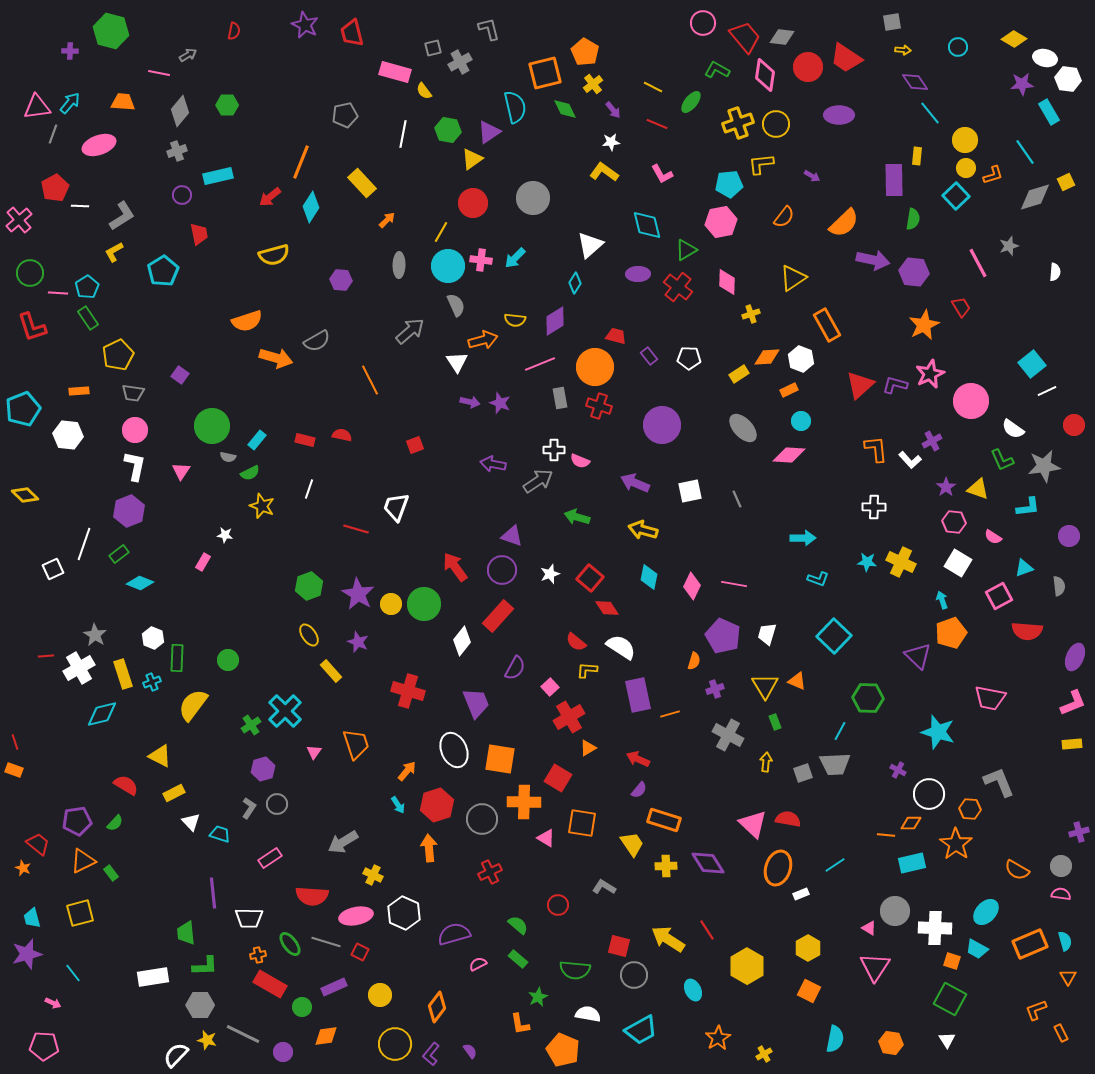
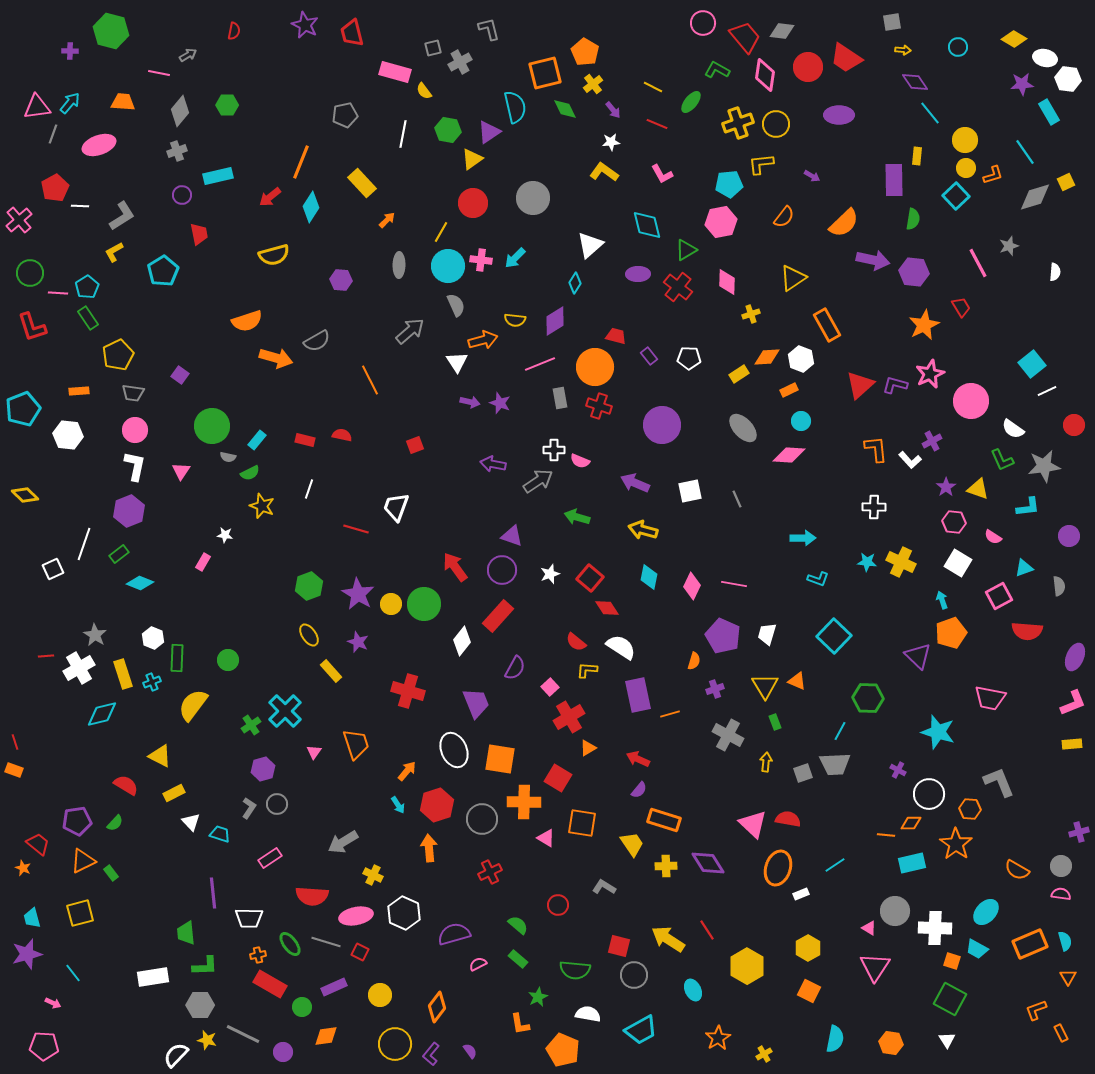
gray diamond at (782, 37): moved 6 px up
